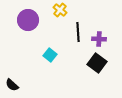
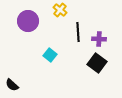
purple circle: moved 1 px down
